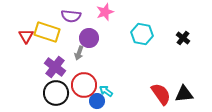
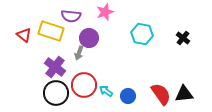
yellow rectangle: moved 4 px right, 1 px up
red triangle: moved 2 px left, 1 px up; rotated 21 degrees counterclockwise
blue circle: moved 31 px right, 5 px up
